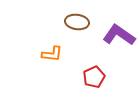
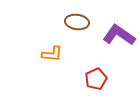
red pentagon: moved 2 px right, 2 px down
